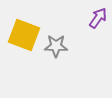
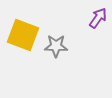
yellow square: moved 1 px left
